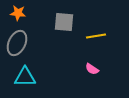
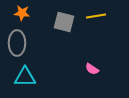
orange star: moved 4 px right
gray square: rotated 10 degrees clockwise
yellow line: moved 20 px up
gray ellipse: rotated 25 degrees counterclockwise
